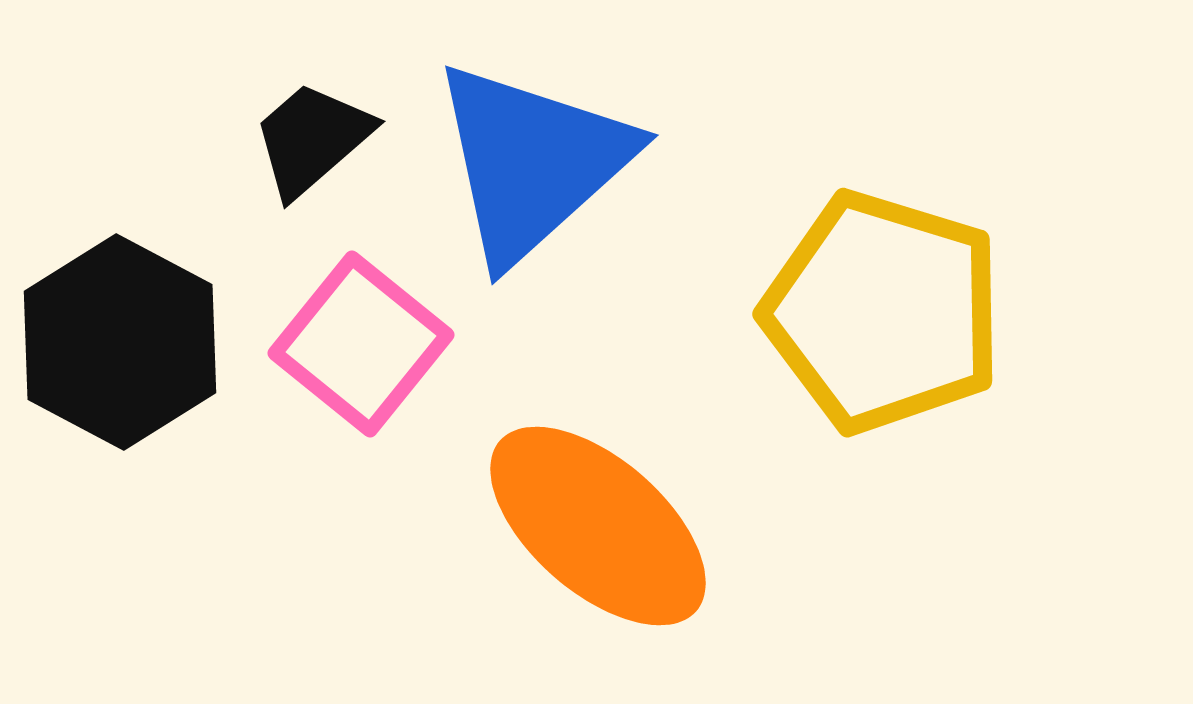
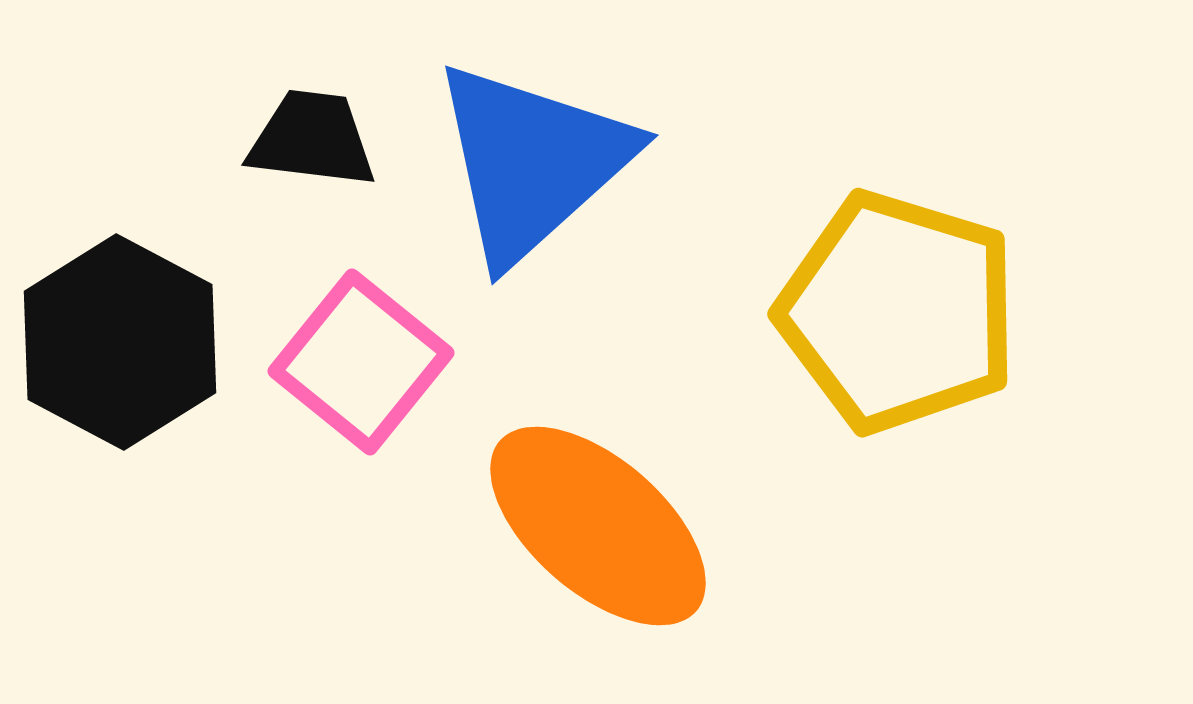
black trapezoid: rotated 48 degrees clockwise
yellow pentagon: moved 15 px right
pink square: moved 18 px down
